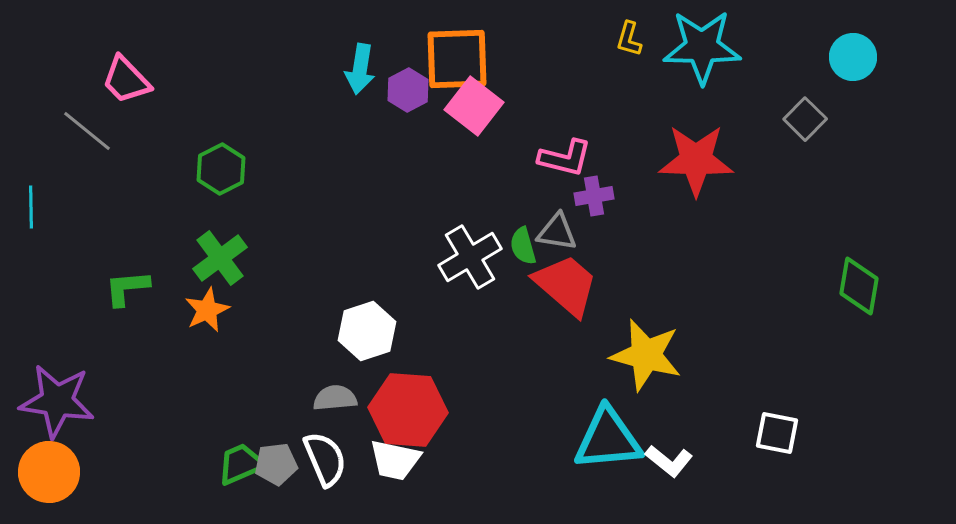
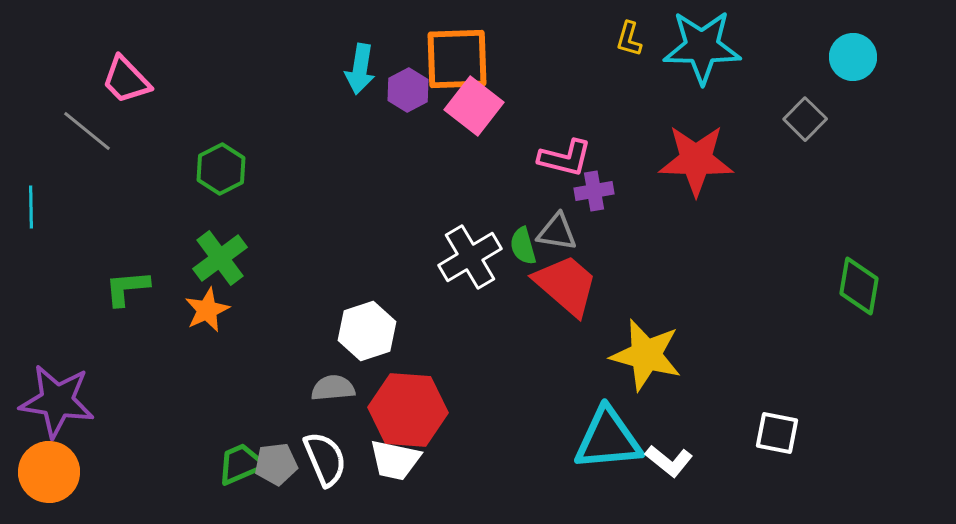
purple cross: moved 5 px up
gray semicircle: moved 2 px left, 10 px up
